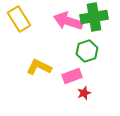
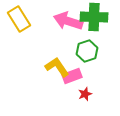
green cross: rotated 12 degrees clockwise
yellow L-shape: moved 18 px right; rotated 30 degrees clockwise
red star: moved 1 px right, 1 px down
